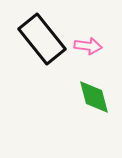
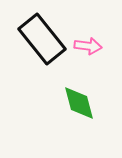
green diamond: moved 15 px left, 6 px down
